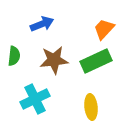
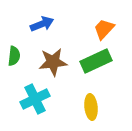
brown star: moved 1 px left, 2 px down
